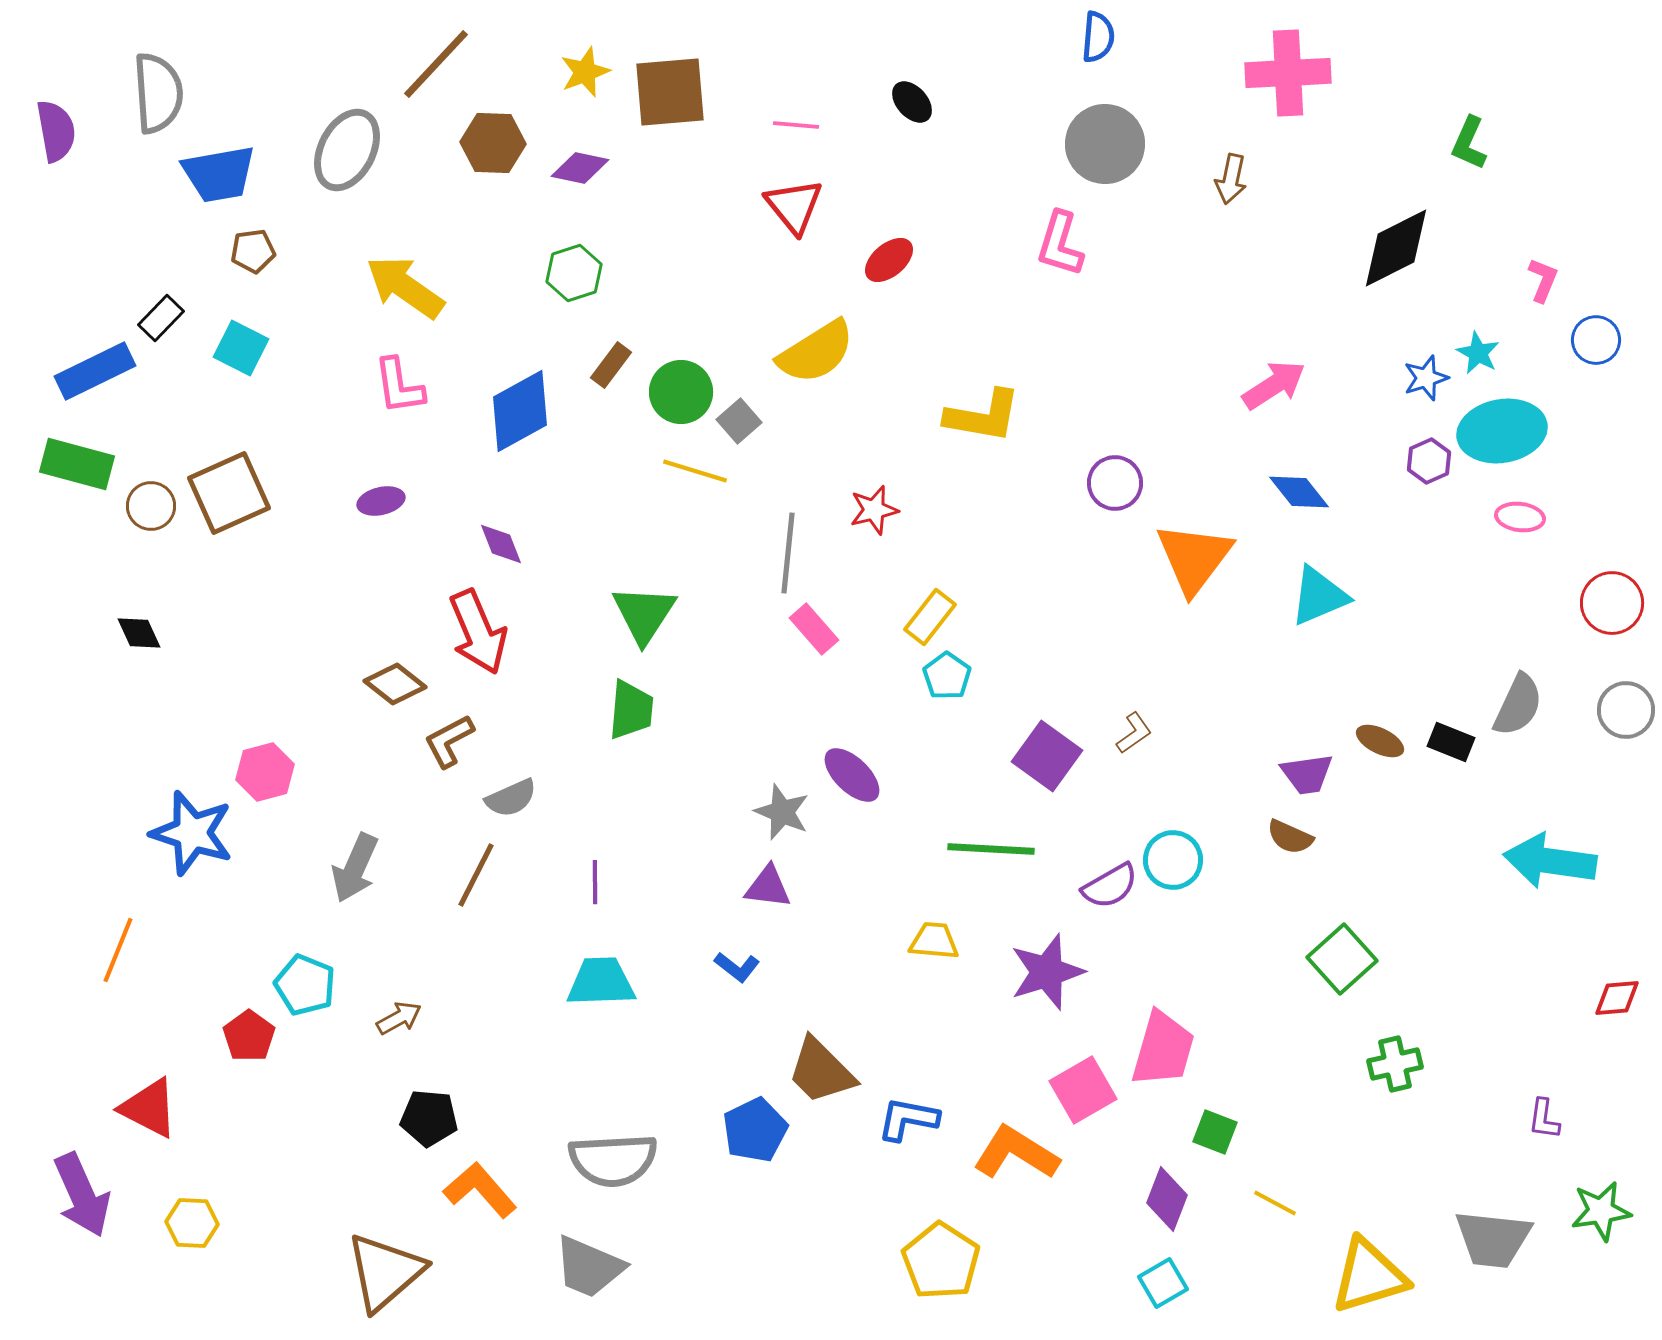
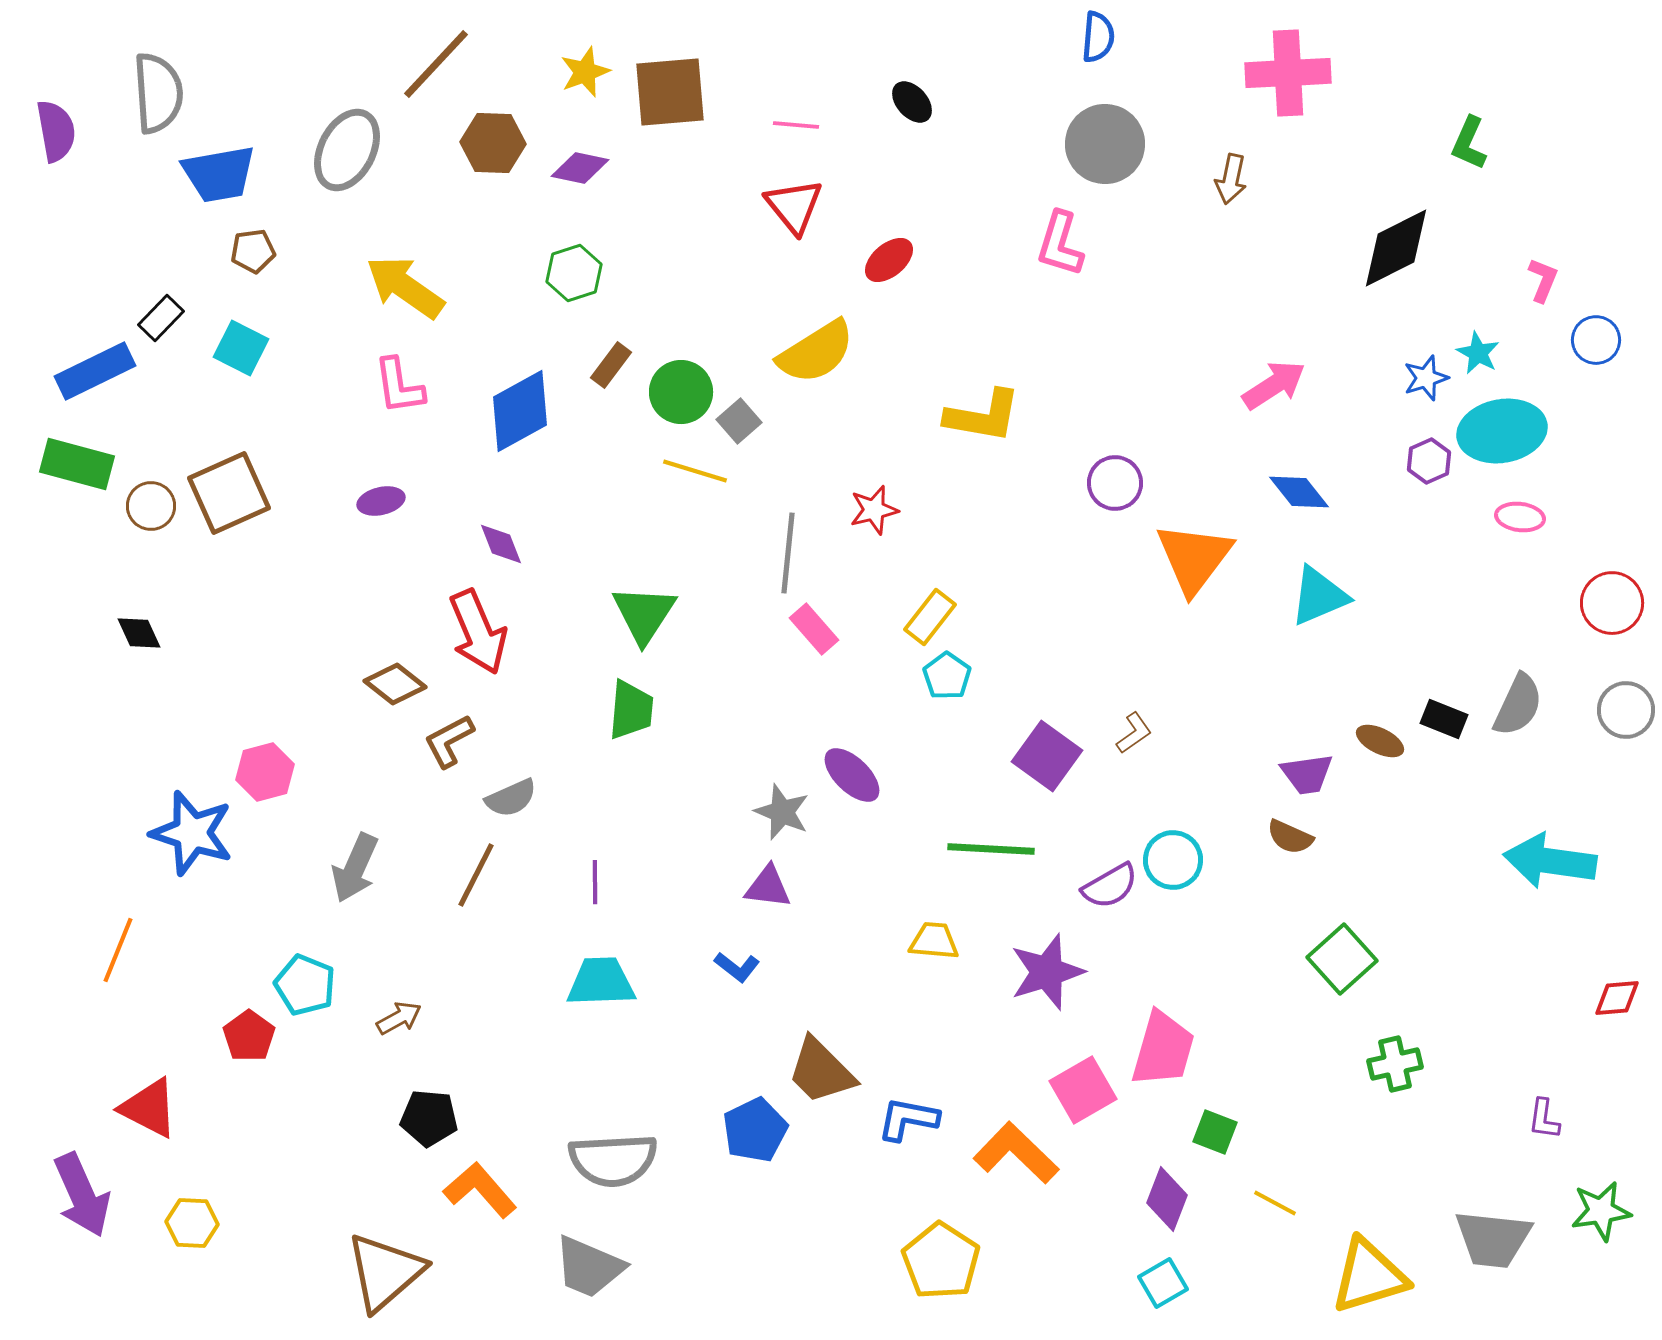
black rectangle at (1451, 742): moved 7 px left, 23 px up
orange L-shape at (1016, 1153): rotated 12 degrees clockwise
